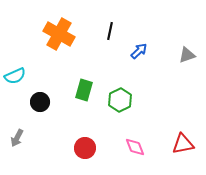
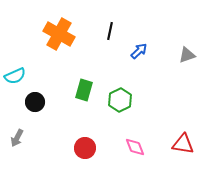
black circle: moved 5 px left
red triangle: rotated 20 degrees clockwise
